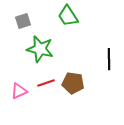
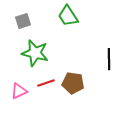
green star: moved 5 px left, 4 px down
